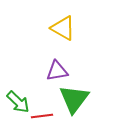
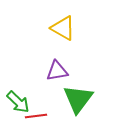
green triangle: moved 4 px right
red line: moved 6 px left
